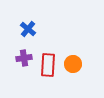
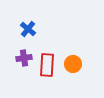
red rectangle: moved 1 px left
